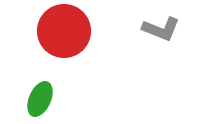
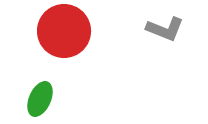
gray L-shape: moved 4 px right
